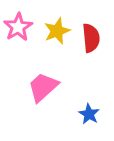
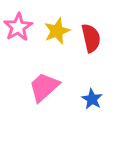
red semicircle: rotated 8 degrees counterclockwise
pink trapezoid: moved 1 px right
blue star: moved 3 px right, 15 px up
